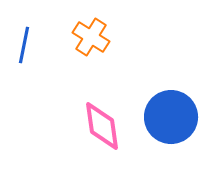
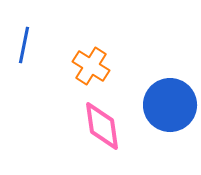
orange cross: moved 29 px down
blue circle: moved 1 px left, 12 px up
